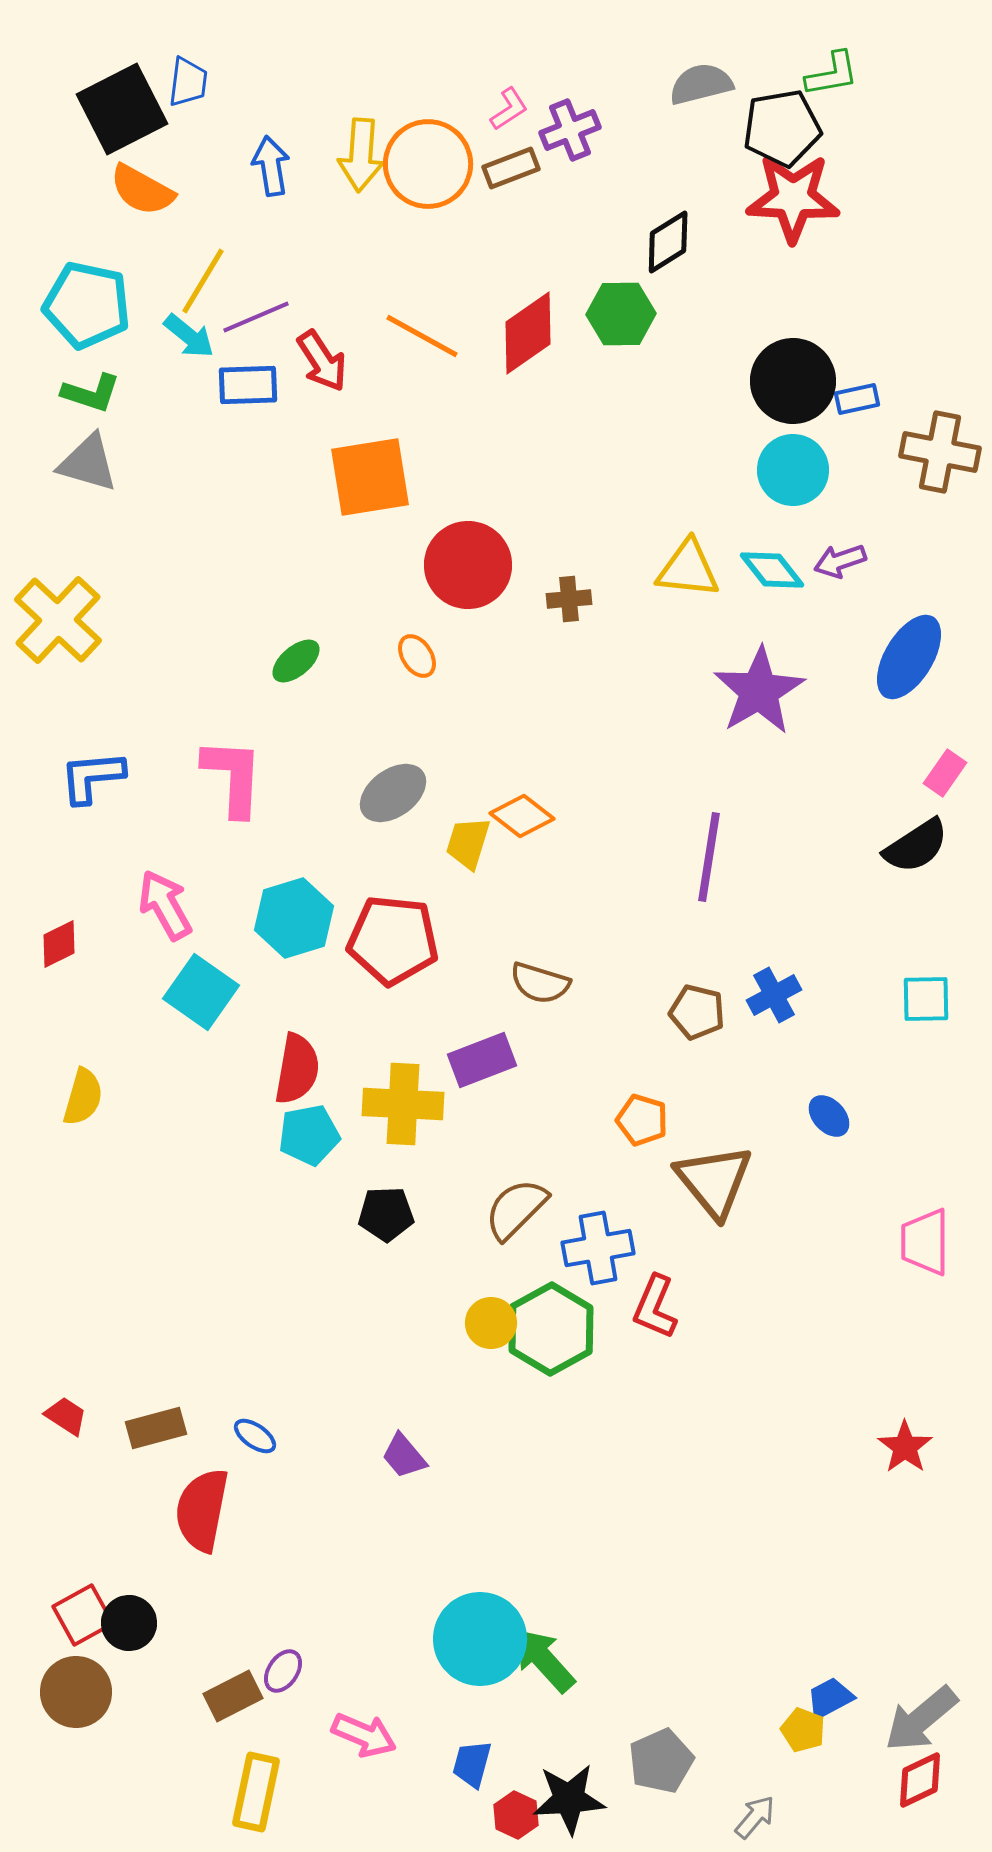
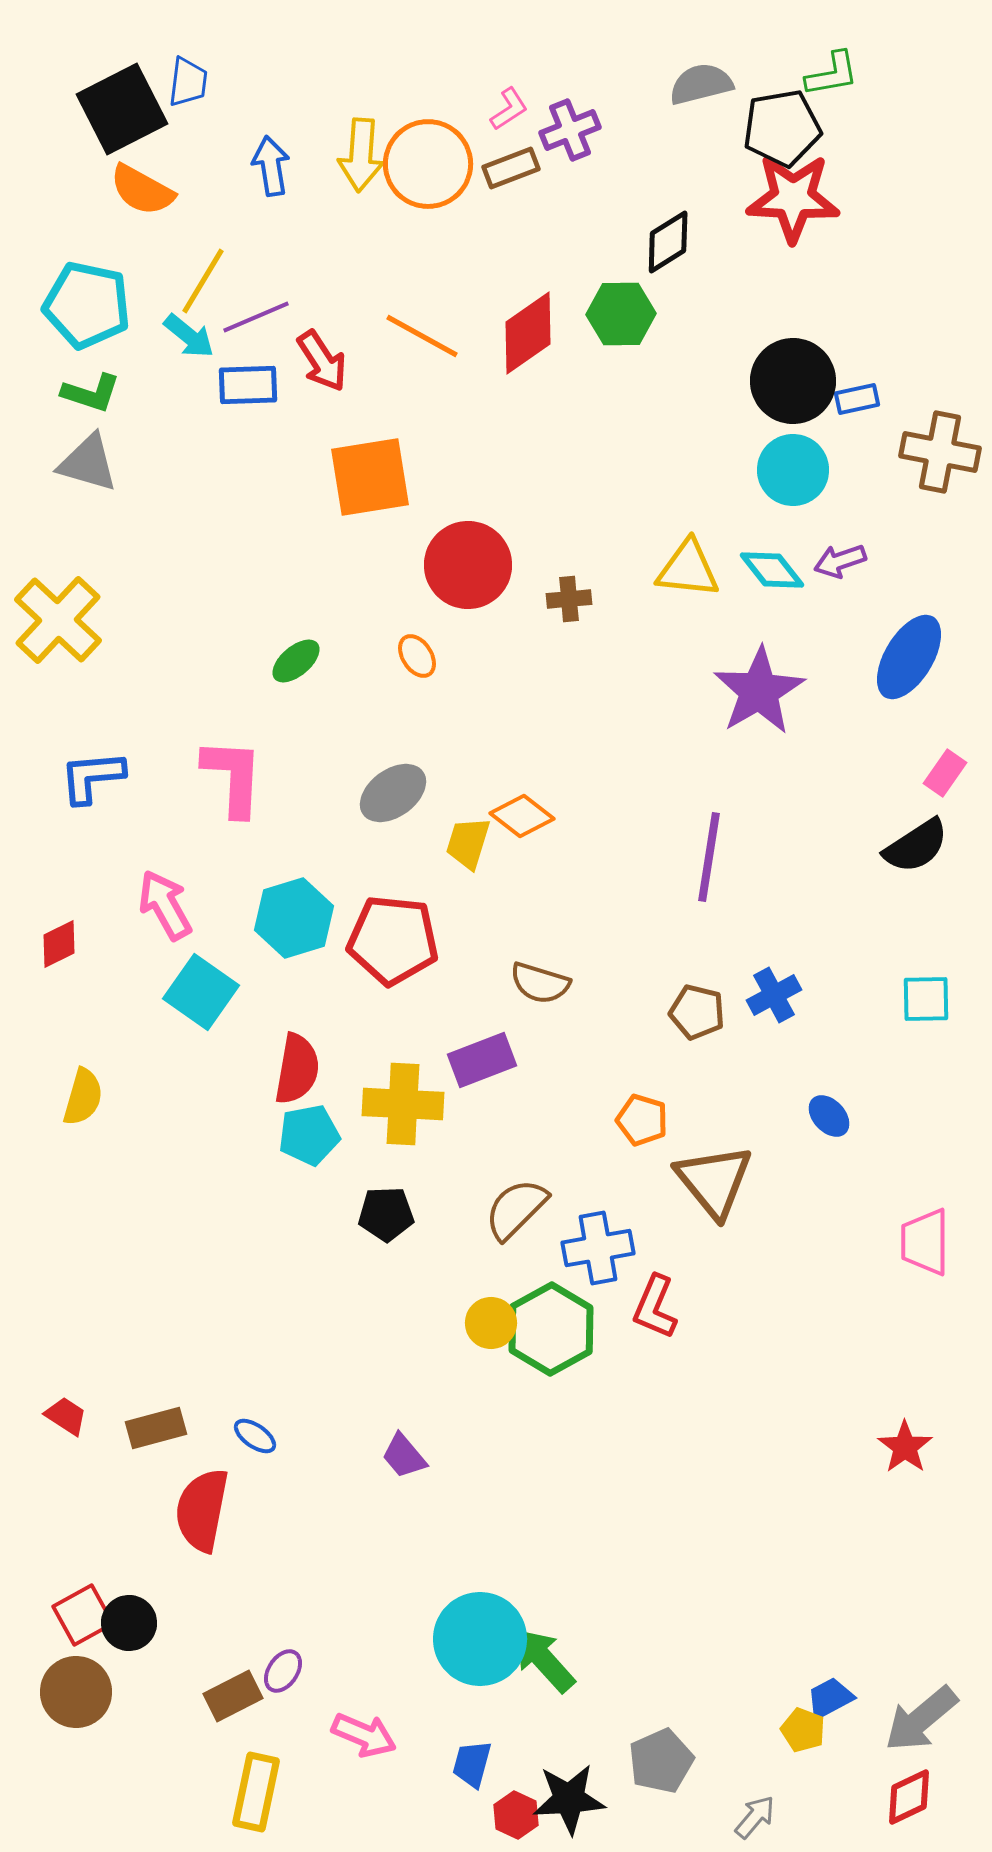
red diamond at (920, 1780): moved 11 px left, 17 px down
